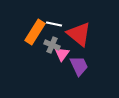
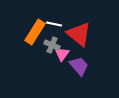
purple trapezoid: rotated 15 degrees counterclockwise
